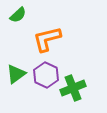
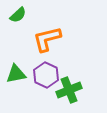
green triangle: rotated 25 degrees clockwise
green cross: moved 4 px left, 2 px down
